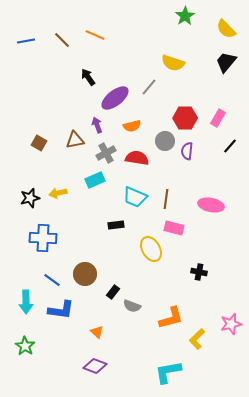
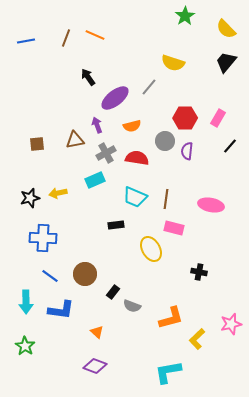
brown line at (62, 40): moved 4 px right, 2 px up; rotated 66 degrees clockwise
brown square at (39, 143): moved 2 px left, 1 px down; rotated 35 degrees counterclockwise
blue line at (52, 280): moved 2 px left, 4 px up
